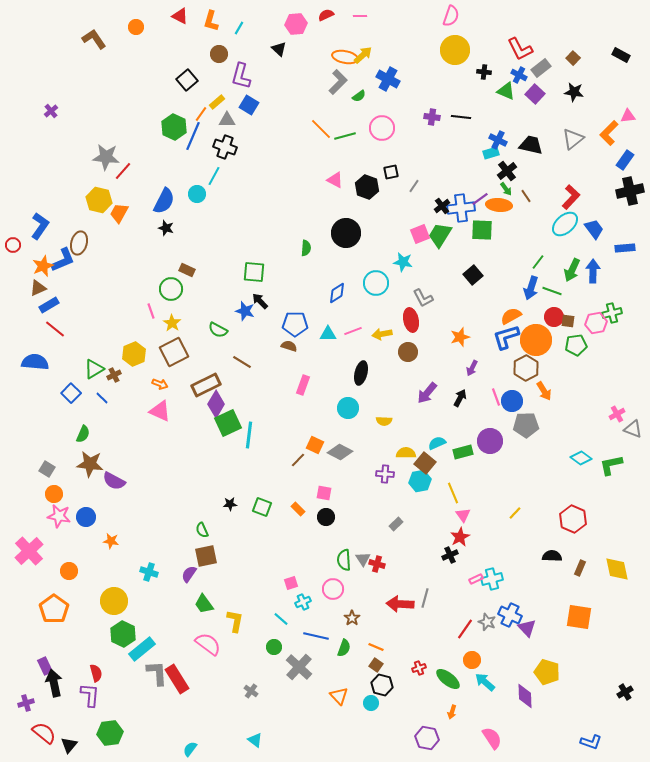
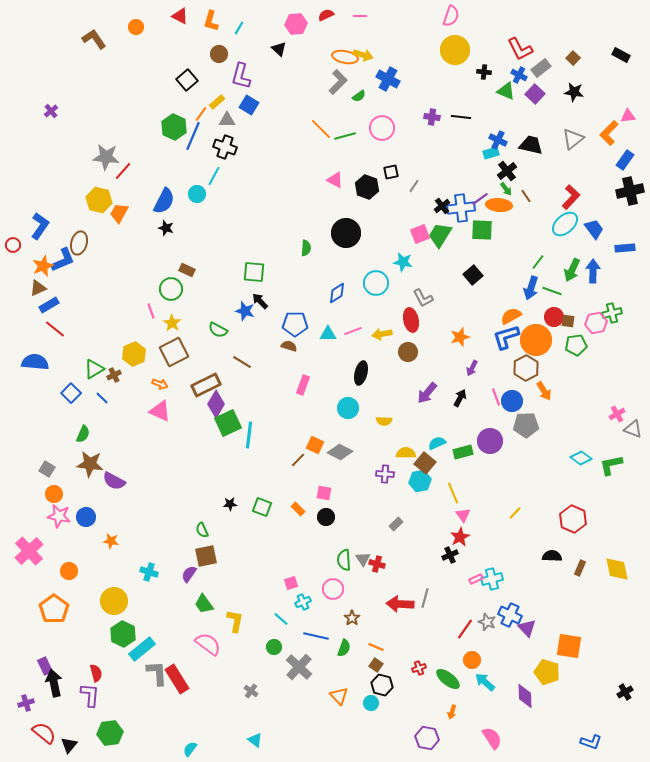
yellow arrow at (363, 55): rotated 60 degrees clockwise
orange square at (579, 617): moved 10 px left, 29 px down
